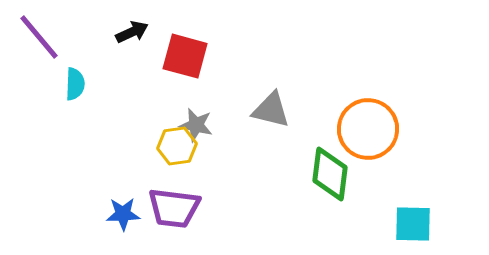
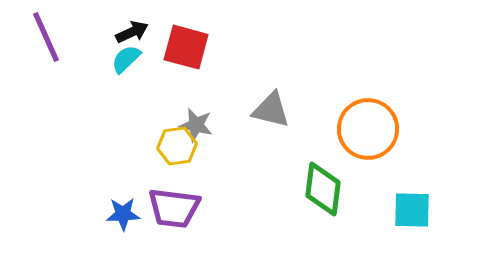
purple line: moved 7 px right; rotated 16 degrees clockwise
red square: moved 1 px right, 9 px up
cyan semicircle: moved 51 px right, 25 px up; rotated 136 degrees counterclockwise
green diamond: moved 7 px left, 15 px down
cyan square: moved 1 px left, 14 px up
